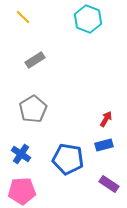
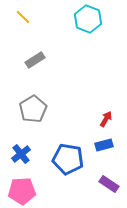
blue cross: rotated 18 degrees clockwise
